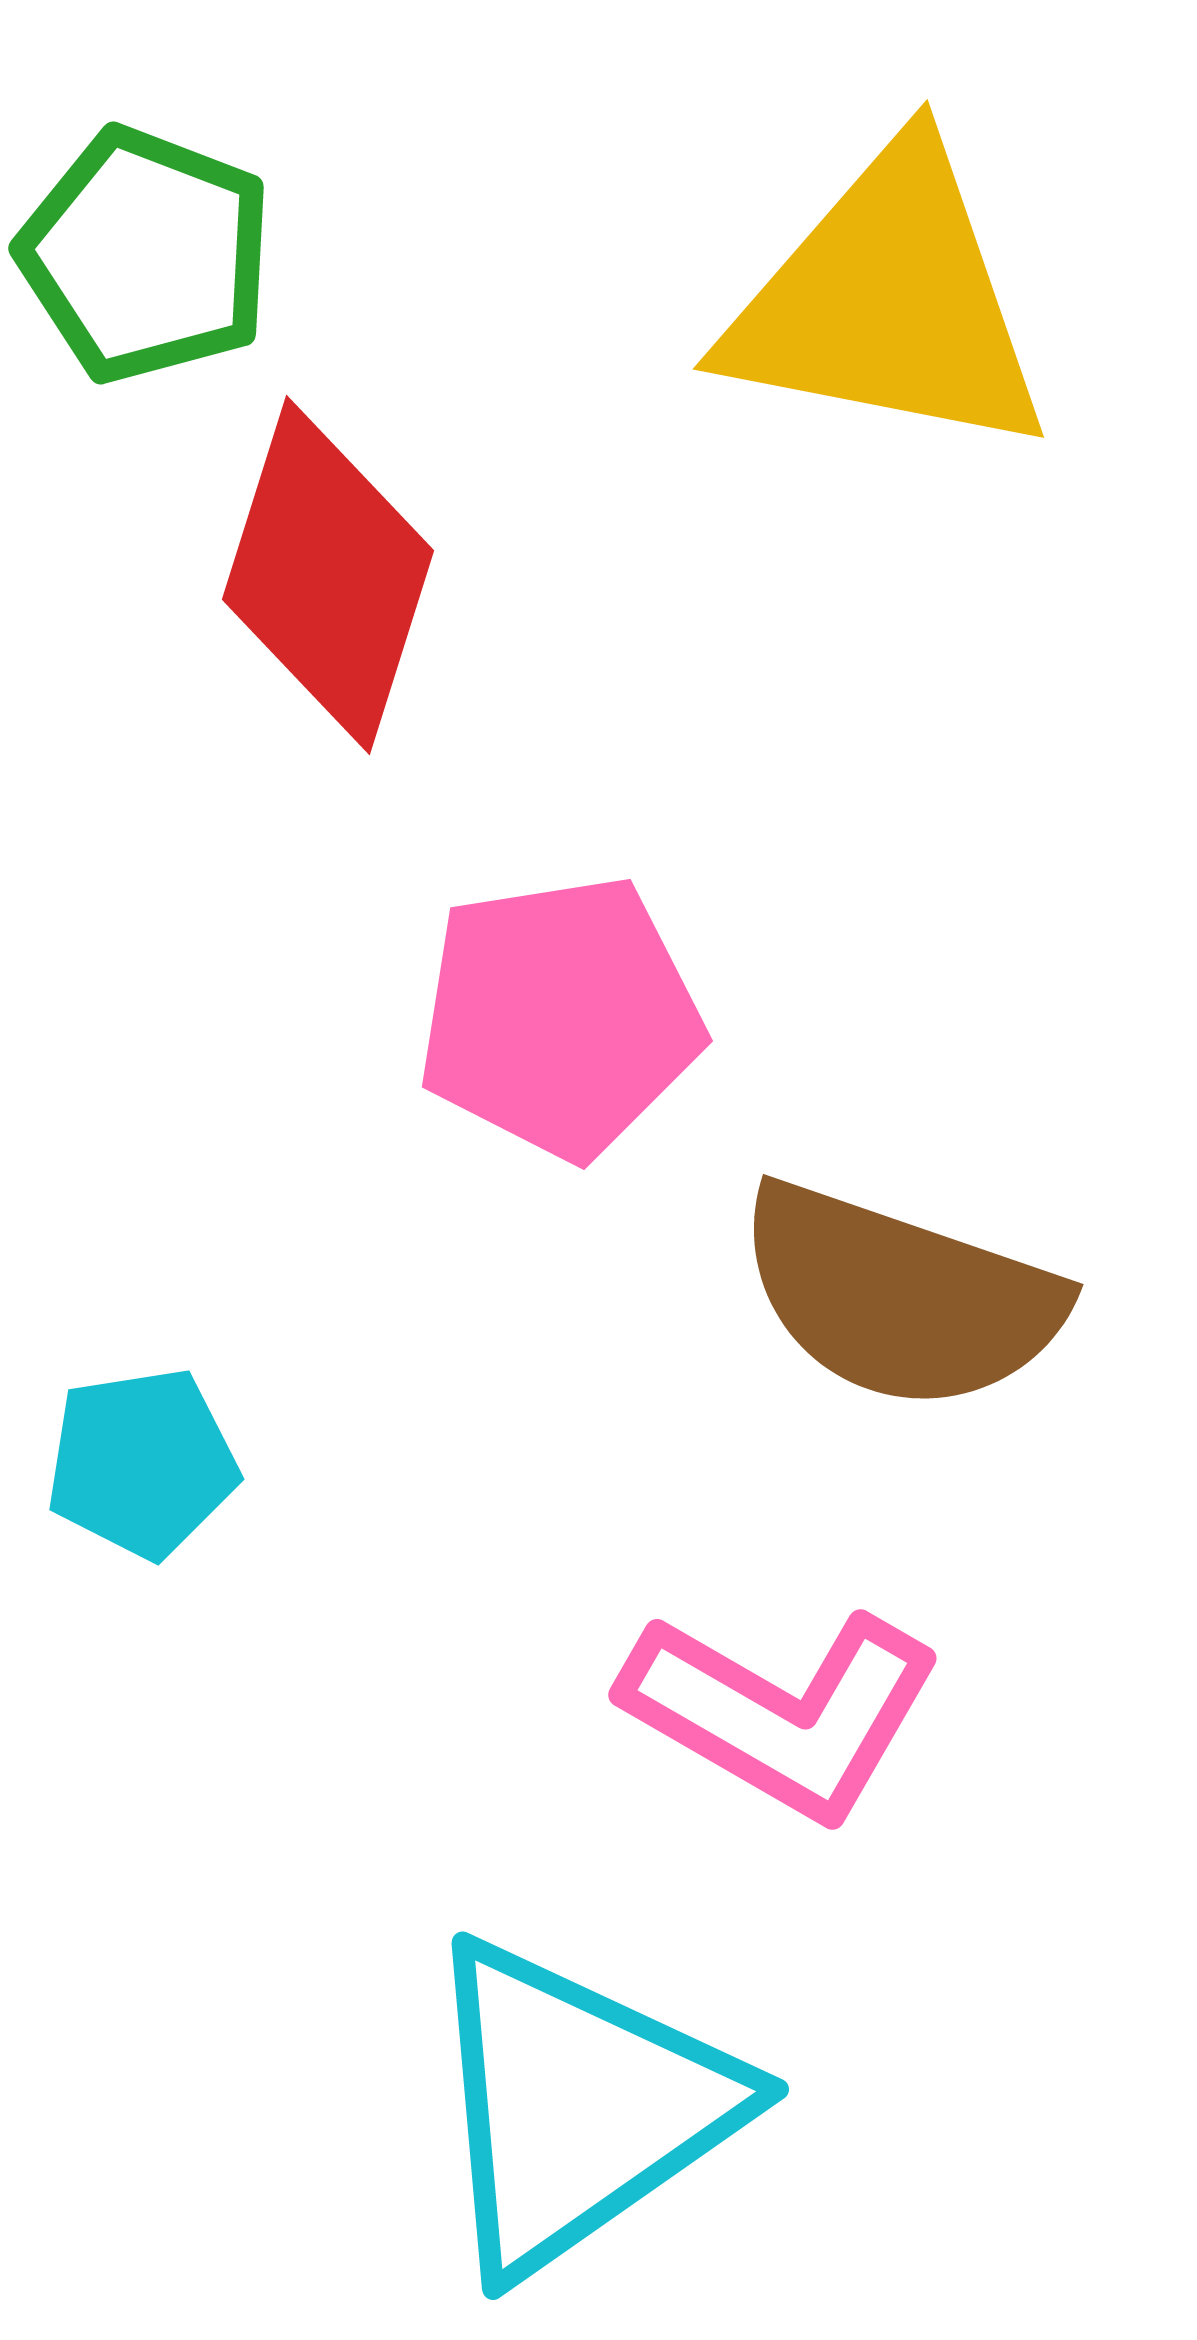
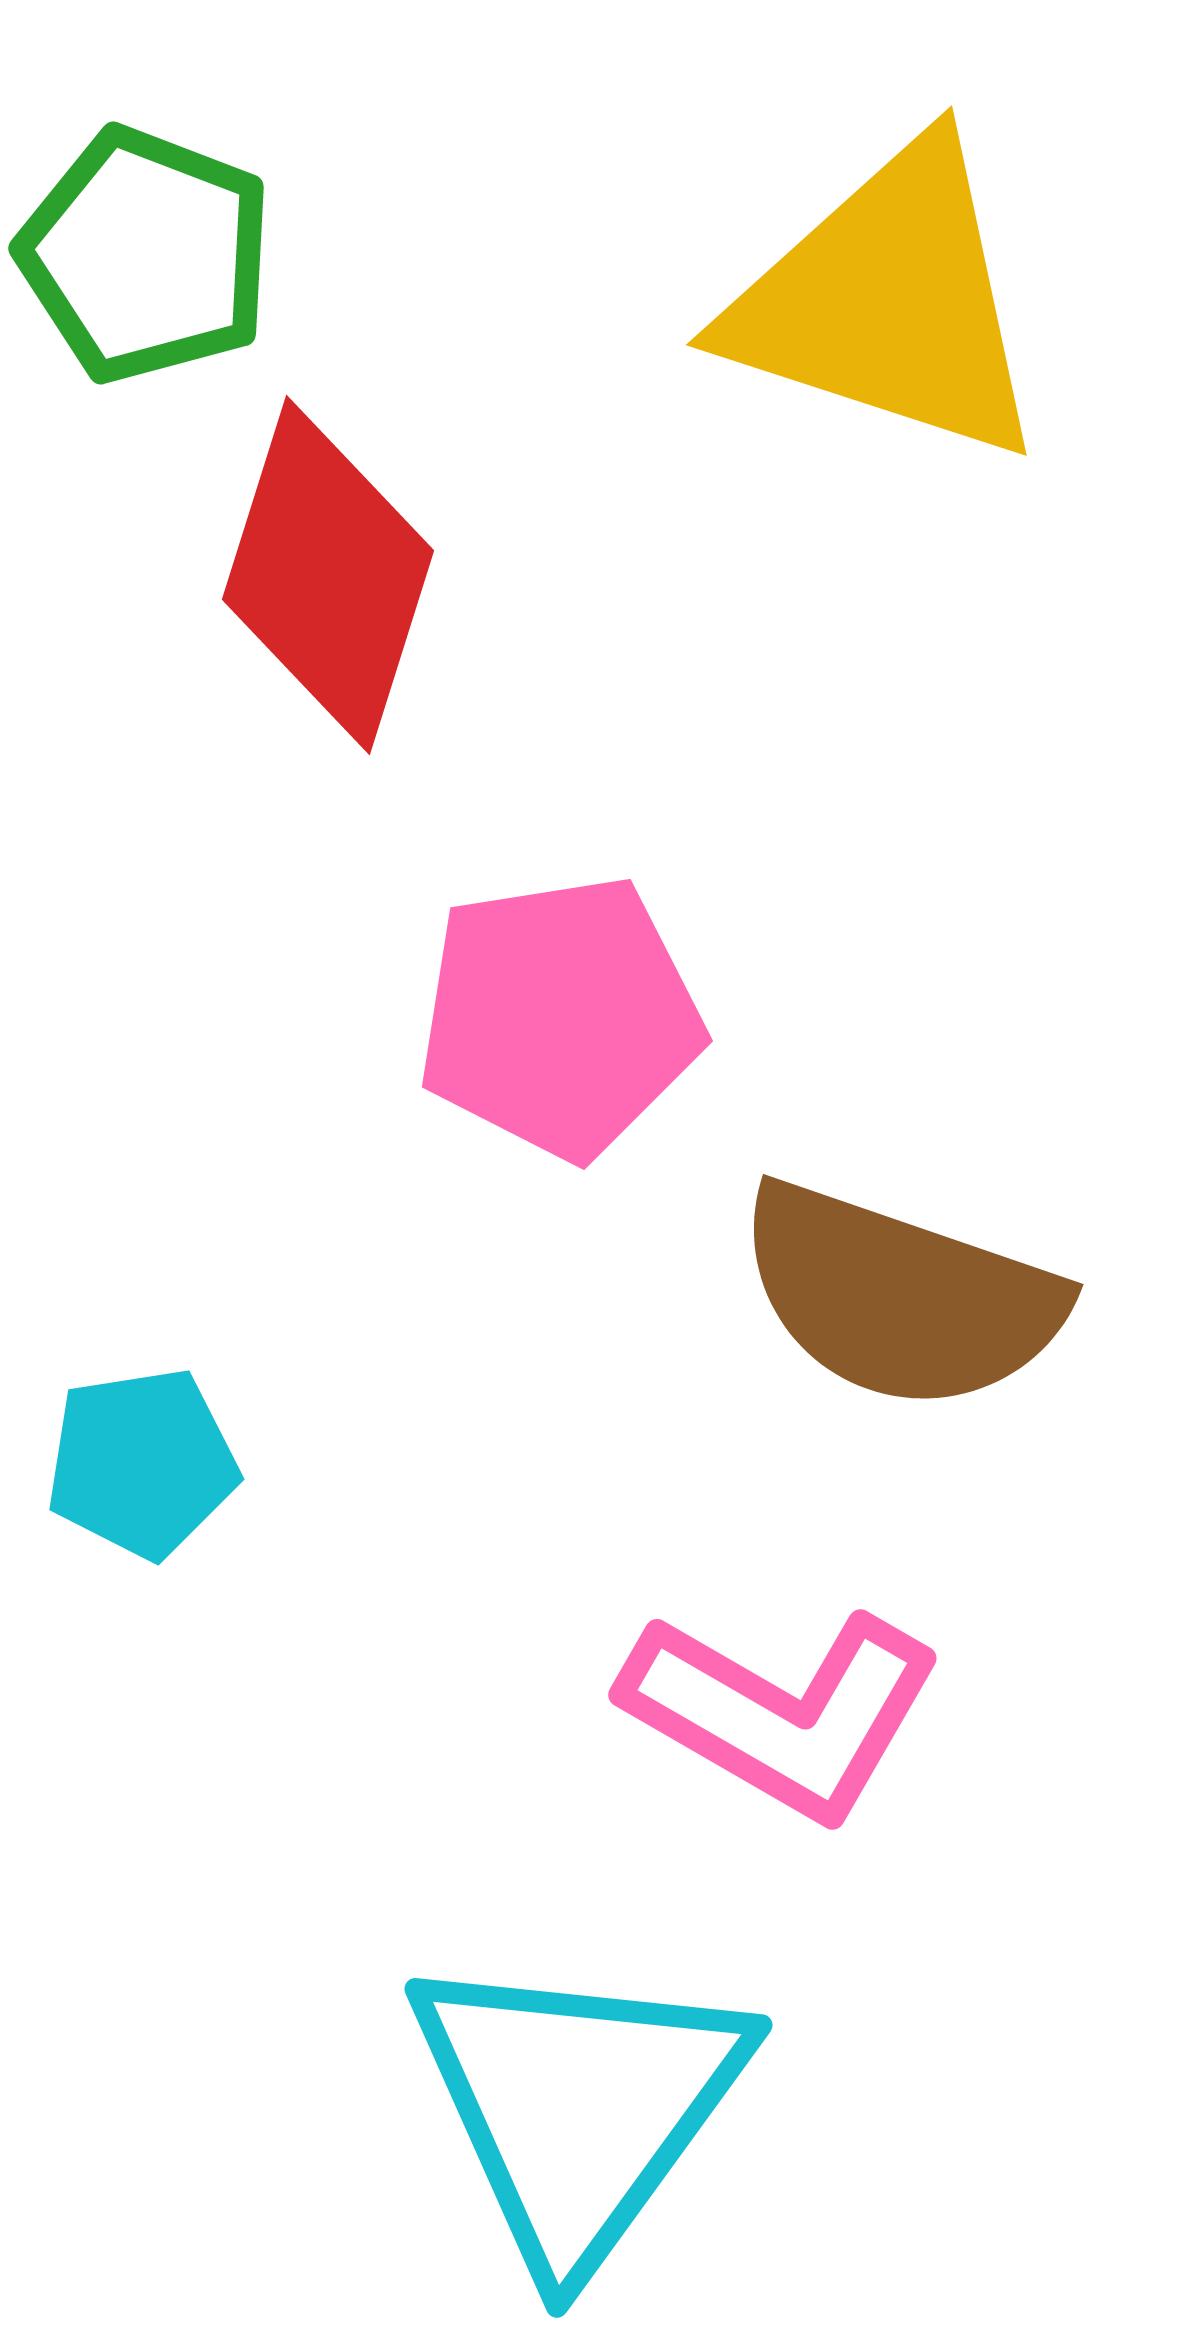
yellow triangle: rotated 7 degrees clockwise
cyan triangle: rotated 19 degrees counterclockwise
